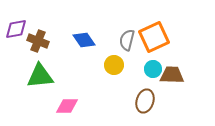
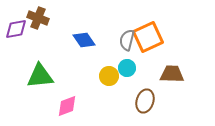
orange square: moved 6 px left
brown cross: moved 23 px up
yellow circle: moved 5 px left, 11 px down
cyan circle: moved 26 px left, 1 px up
brown trapezoid: moved 1 px up
pink diamond: rotated 20 degrees counterclockwise
